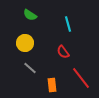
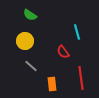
cyan line: moved 9 px right, 8 px down
yellow circle: moved 2 px up
gray line: moved 1 px right, 2 px up
red line: rotated 30 degrees clockwise
orange rectangle: moved 1 px up
